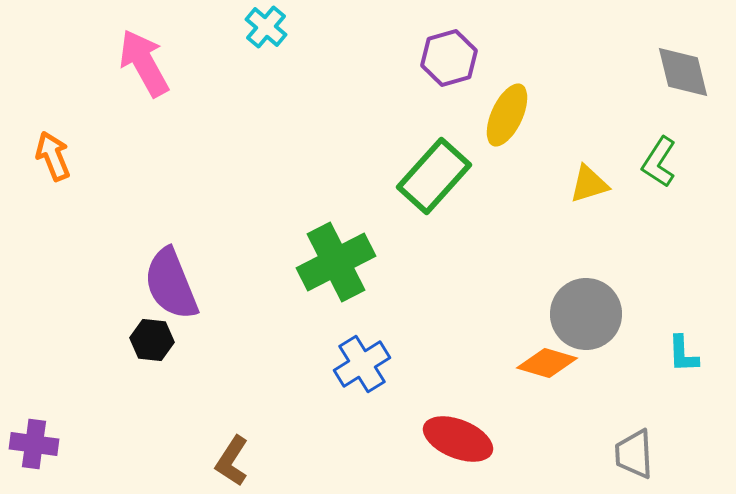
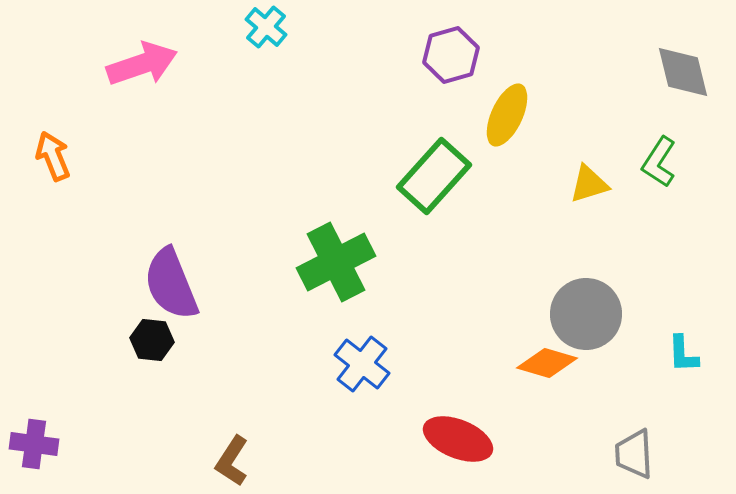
purple hexagon: moved 2 px right, 3 px up
pink arrow: moved 2 px left, 1 px down; rotated 100 degrees clockwise
blue cross: rotated 20 degrees counterclockwise
